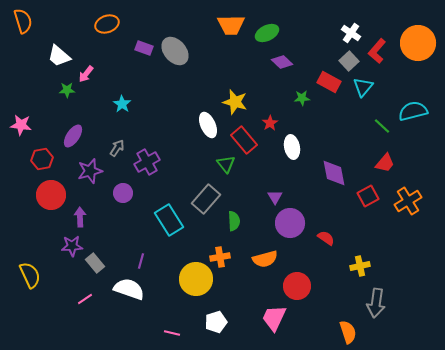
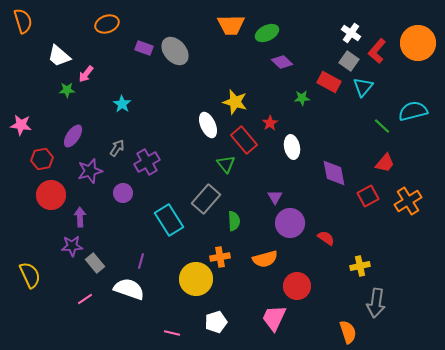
gray square at (349, 61): rotated 12 degrees counterclockwise
